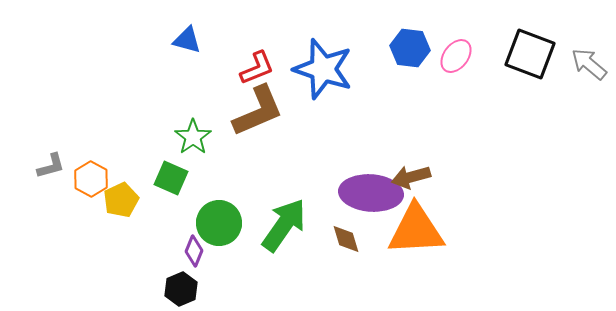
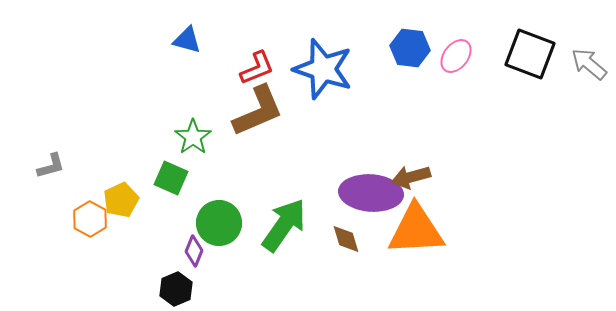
orange hexagon: moved 1 px left, 40 px down
black hexagon: moved 5 px left
